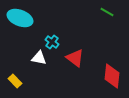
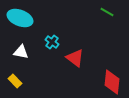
white triangle: moved 18 px left, 6 px up
red diamond: moved 6 px down
